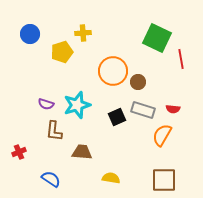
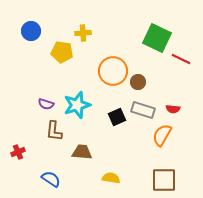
blue circle: moved 1 px right, 3 px up
yellow pentagon: rotated 25 degrees clockwise
red line: rotated 54 degrees counterclockwise
red cross: moved 1 px left
